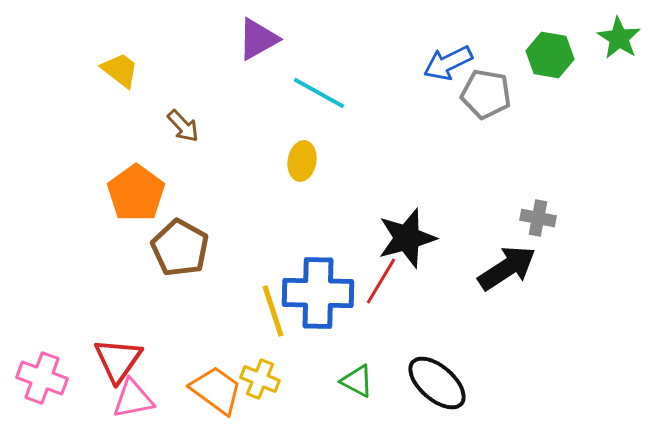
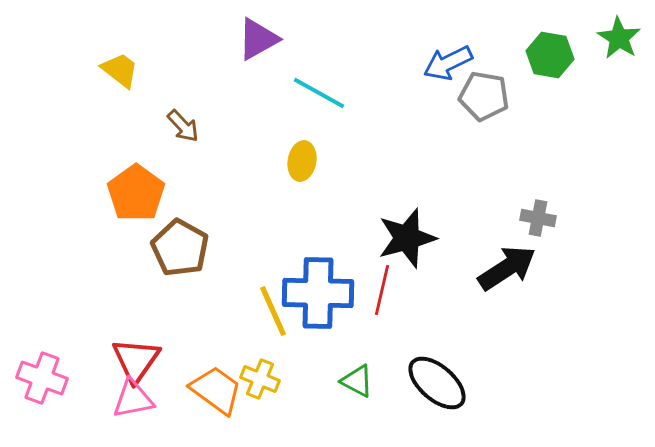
gray pentagon: moved 2 px left, 2 px down
red line: moved 1 px right, 9 px down; rotated 18 degrees counterclockwise
yellow line: rotated 6 degrees counterclockwise
red triangle: moved 18 px right
